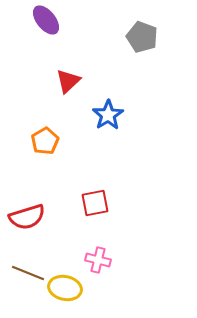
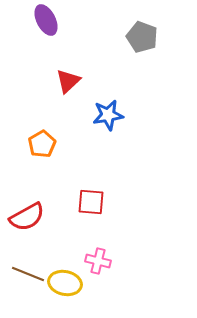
purple ellipse: rotated 12 degrees clockwise
blue star: rotated 24 degrees clockwise
orange pentagon: moved 3 px left, 3 px down
red square: moved 4 px left, 1 px up; rotated 16 degrees clockwise
red semicircle: rotated 12 degrees counterclockwise
pink cross: moved 1 px down
brown line: moved 1 px down
yellow ellipse: moved 5 px up
